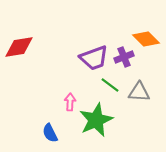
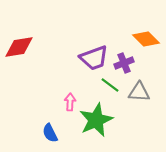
purple cross: moved 6 px down
